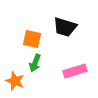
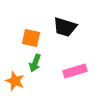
orange square: moved 1 px left, 1 px up
